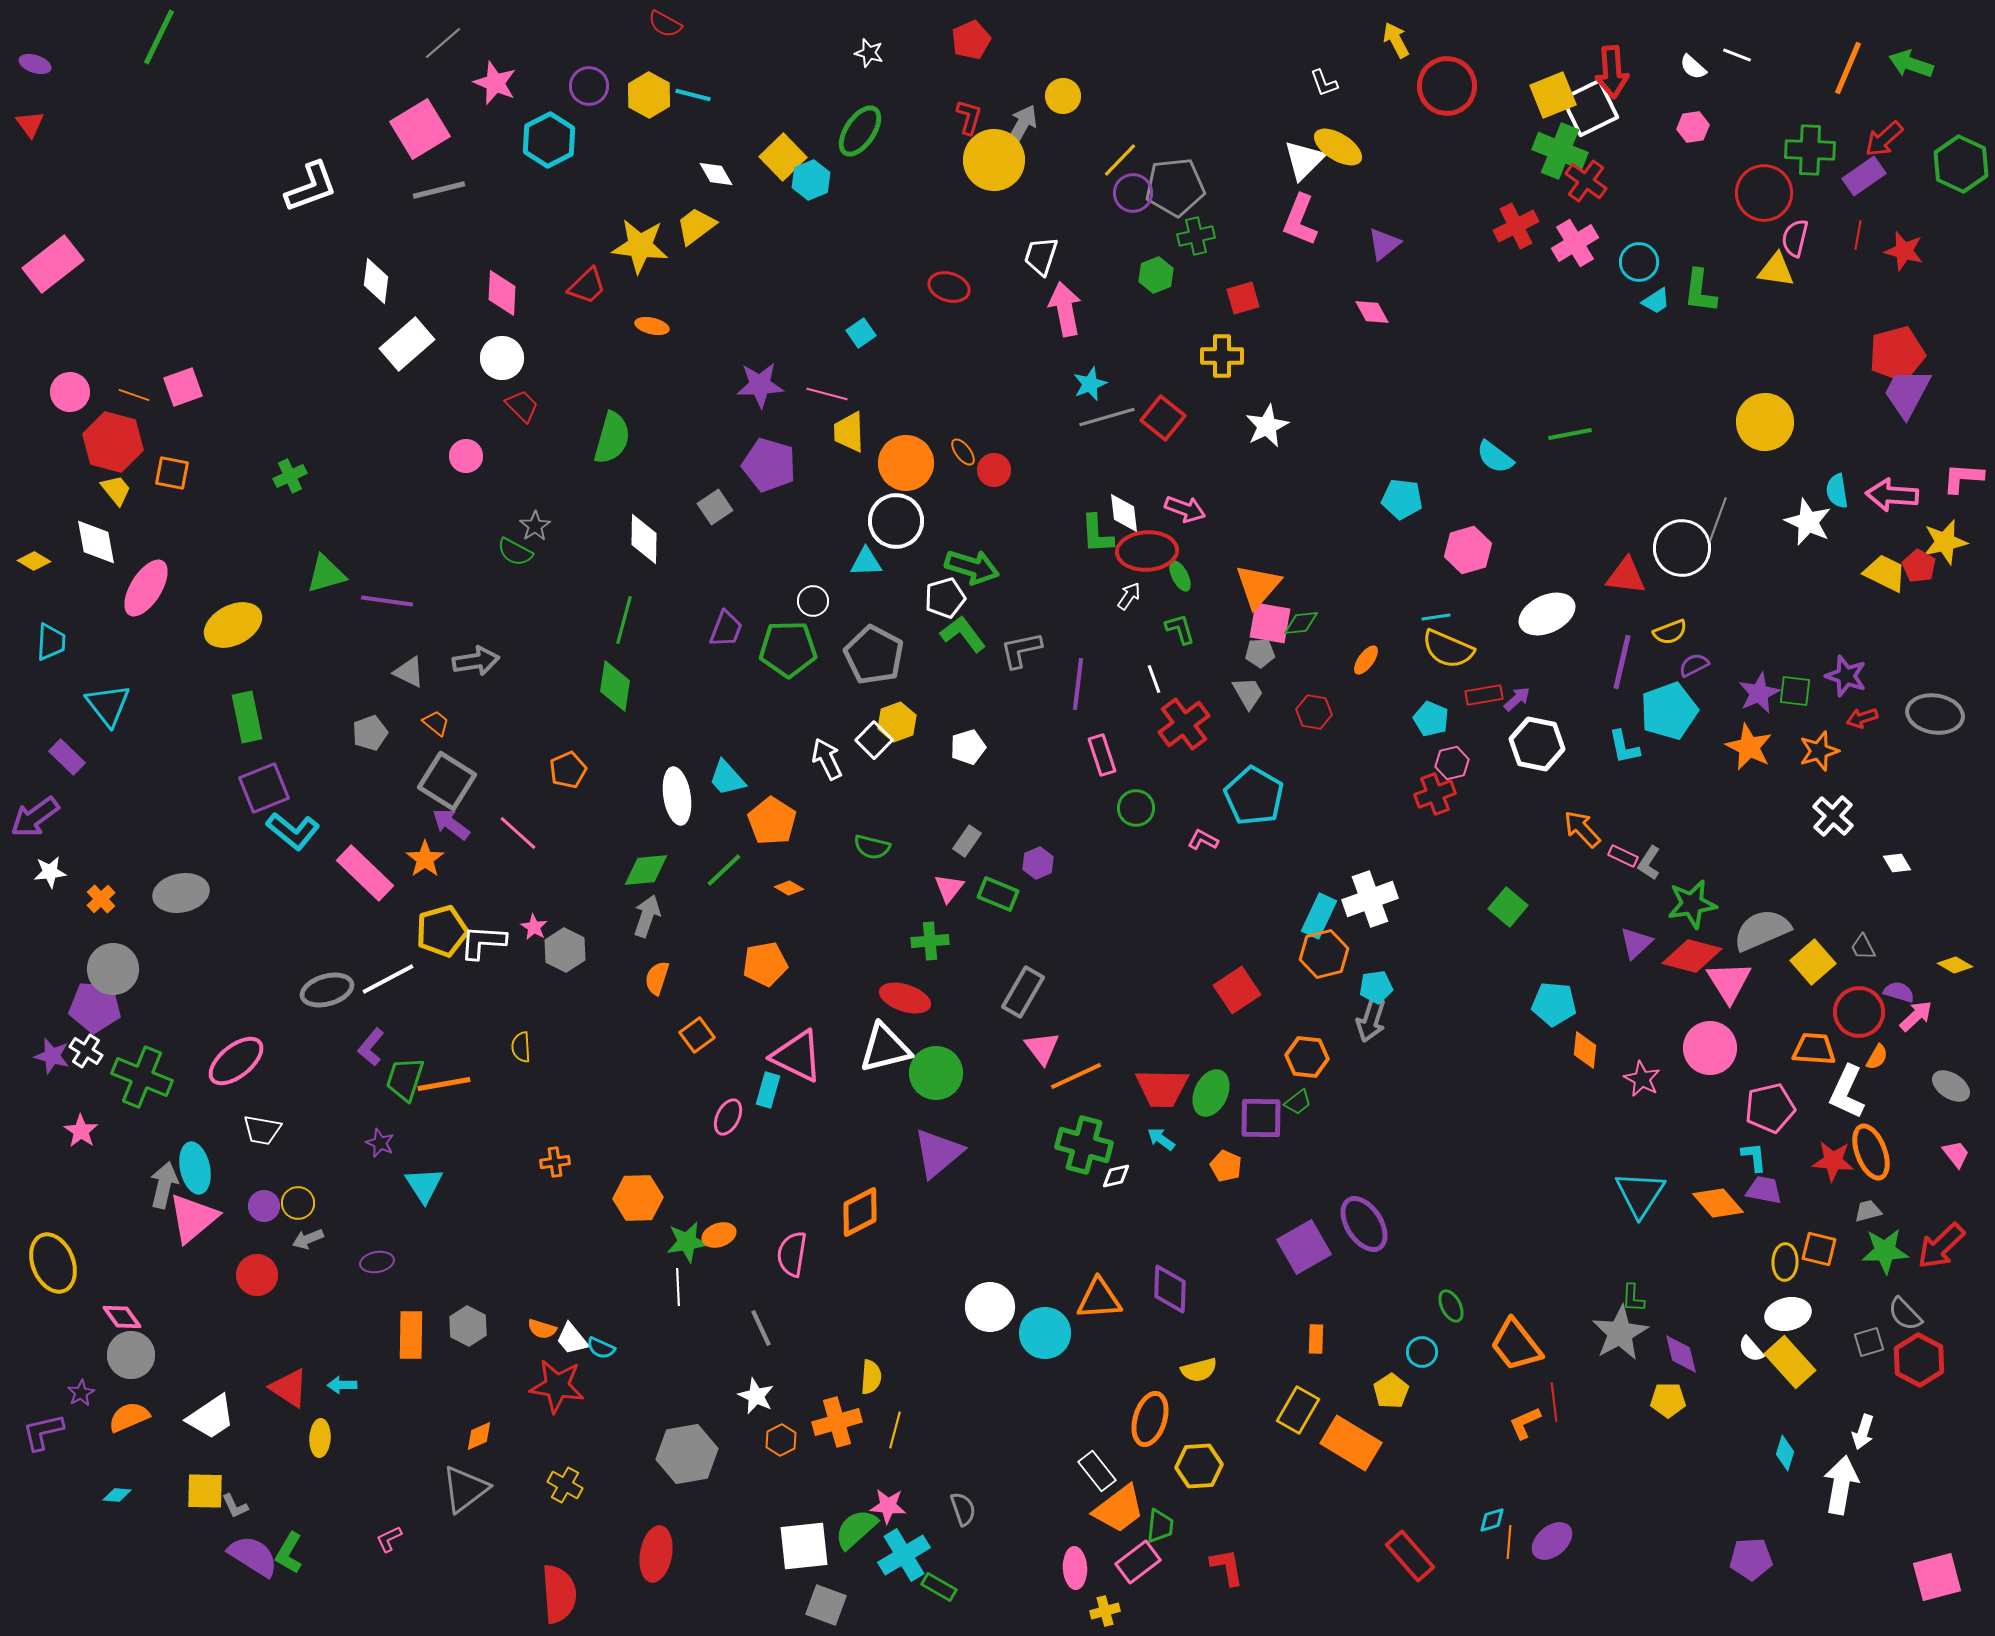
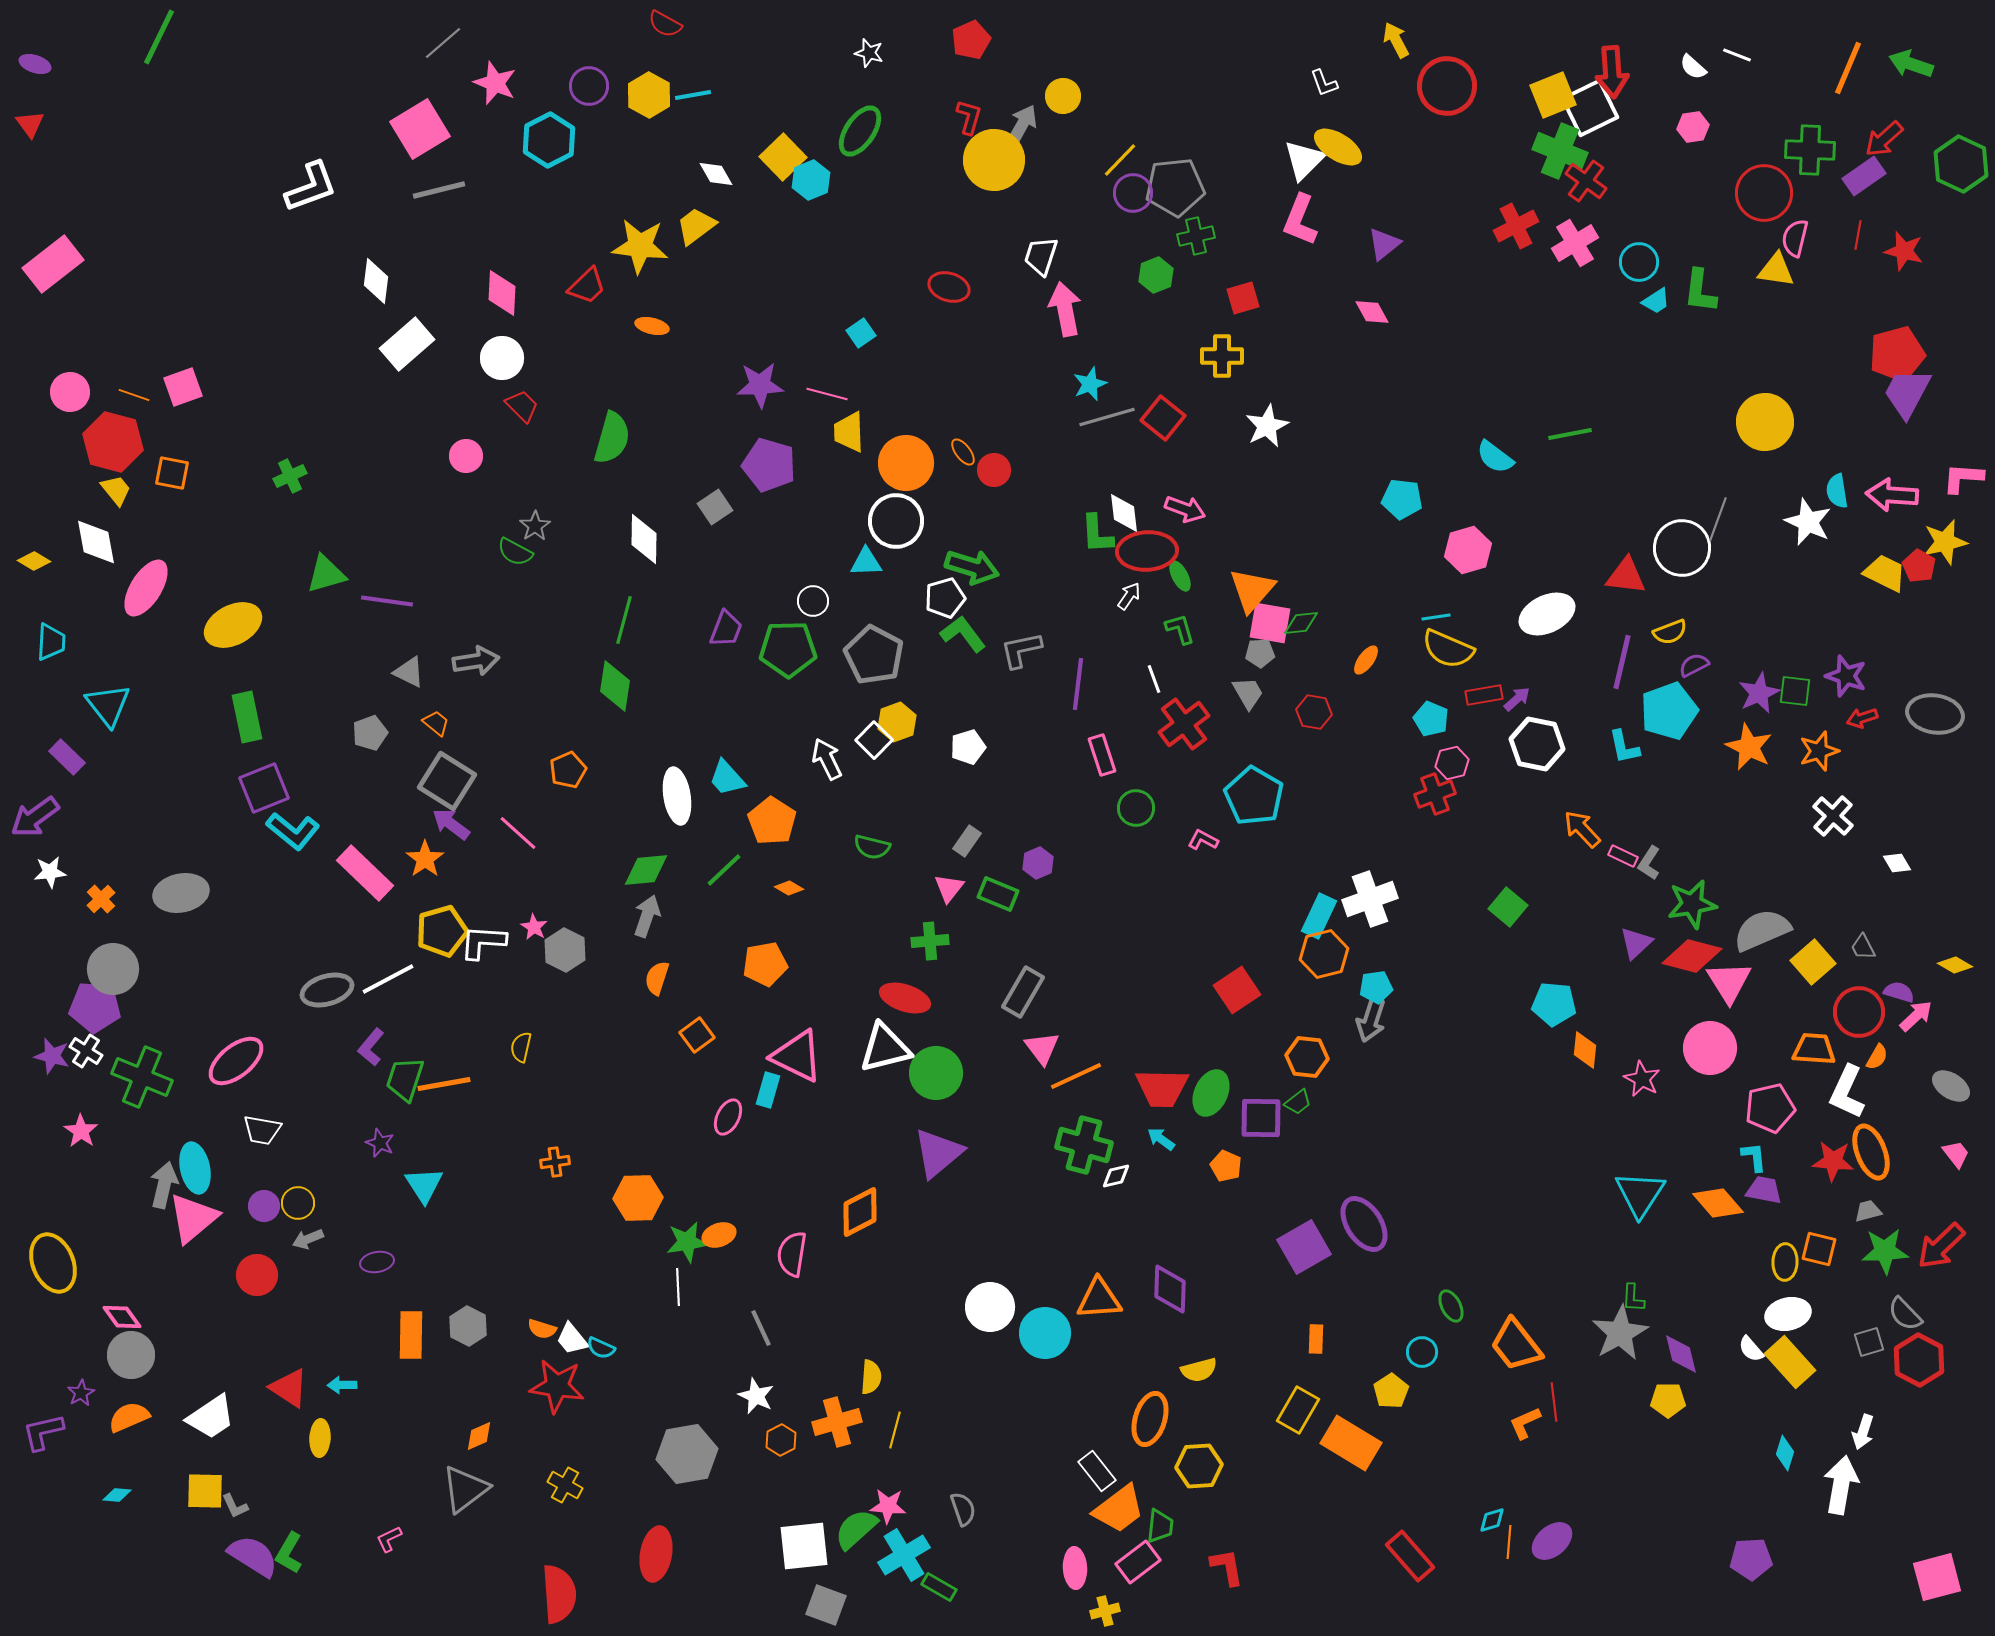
cyan line at (693, 95): rotated 24 degrees counterclockwise
orange triangle at (1258, 586): moved 6 px left, 4 px down
yellow semicircle at (521, 1047): rotated 16 degrees clockwise
